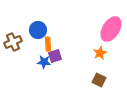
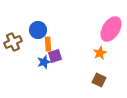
blue star: rotated 24 degrees counterclockwise
